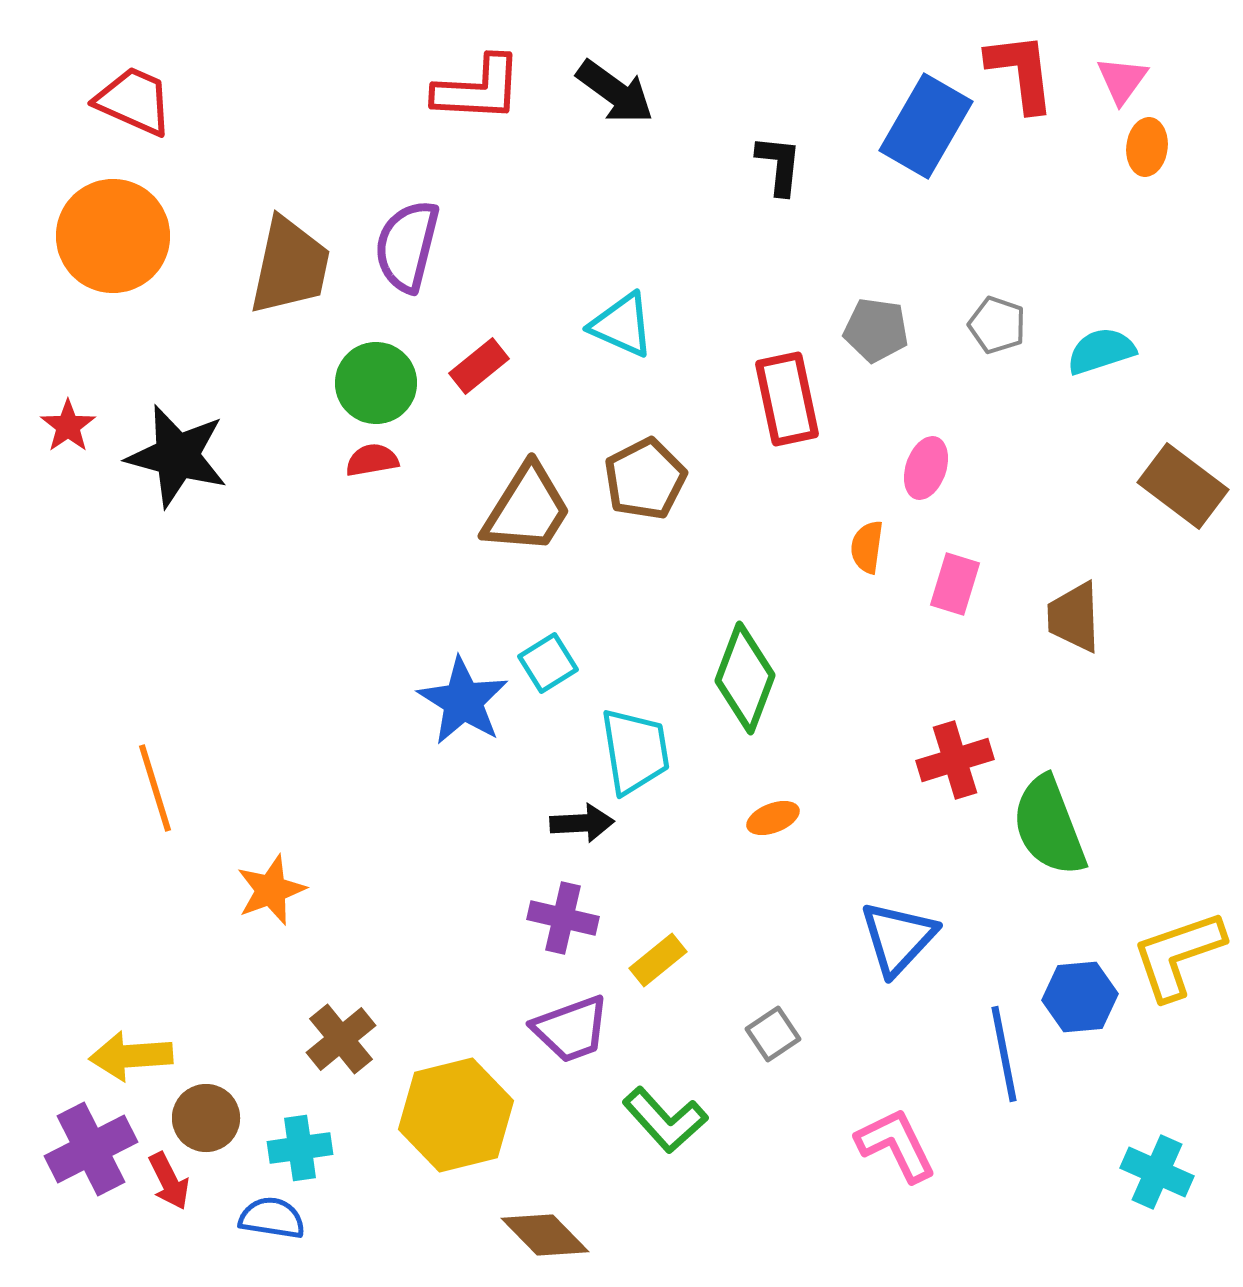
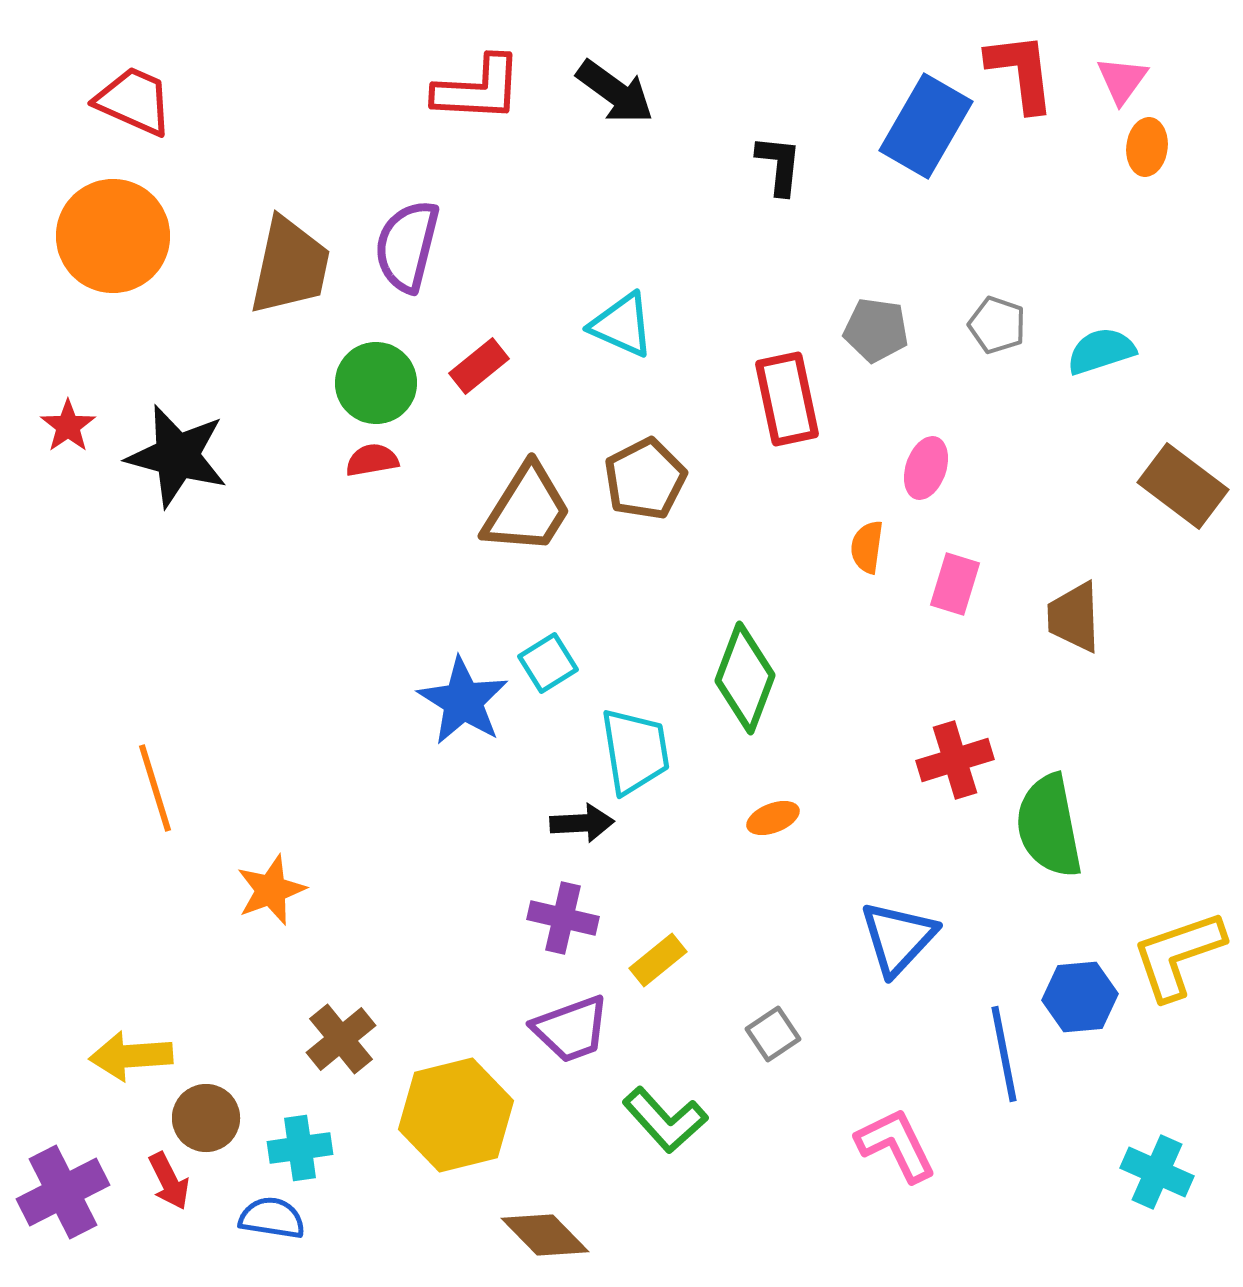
green semicircle at (1049, 826): rotated 10 degrees clockwise
purple cross at (91, 1149): moved 28 px left, 43 px down
